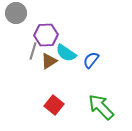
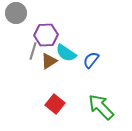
red square: moved 1 px right, 1 px up
